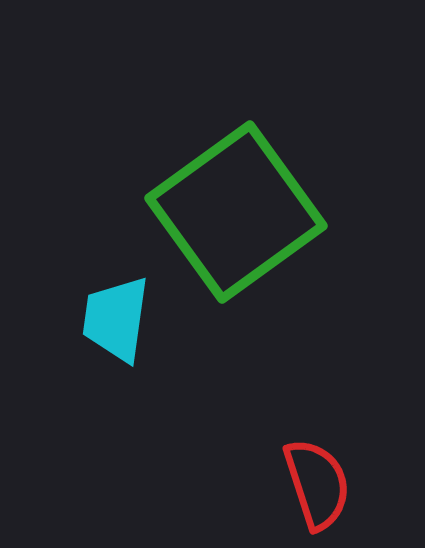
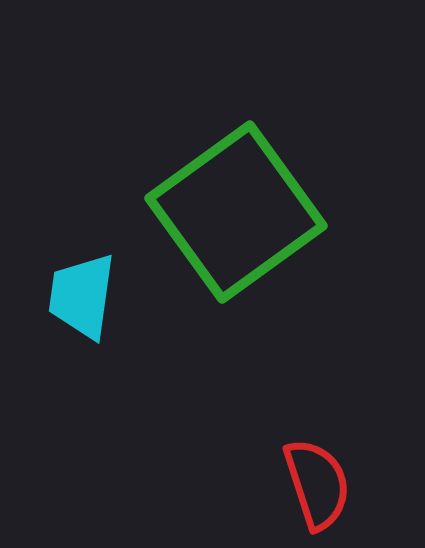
cyan trapezoid: moved 34 px left, 23 px up
